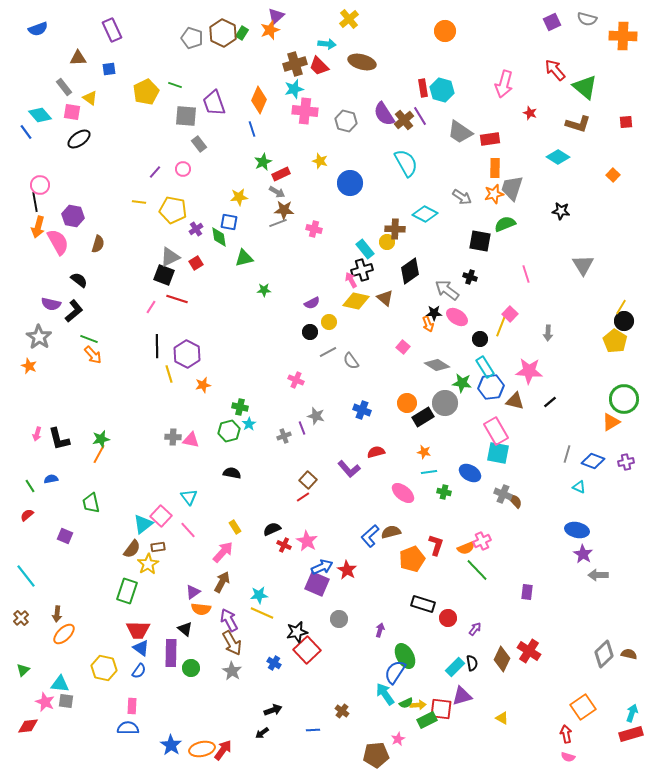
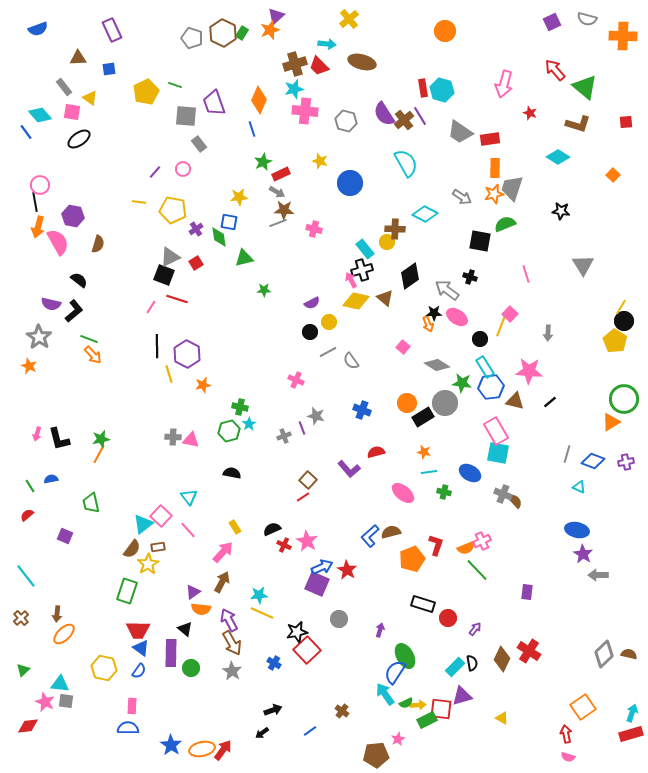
black diamond at (410, 271): moved 5 px down
blue line at (313, 730): moved 3 px left, 1 px down; rotated 32 degrees counterclockwise
